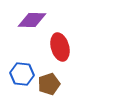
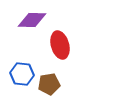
red ellipse: moved 2 px up
brown pentagon: rotated 10 degrees clockwise
